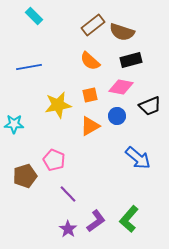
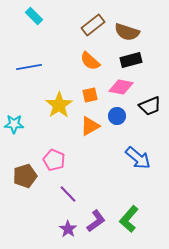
brown semicircle: moved 5 px right
yellow star: moved 1 px right; rotated 24 degrees counterclockwise
